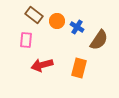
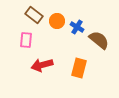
brown semicircle: rotated 85 degrees counterclockwise
